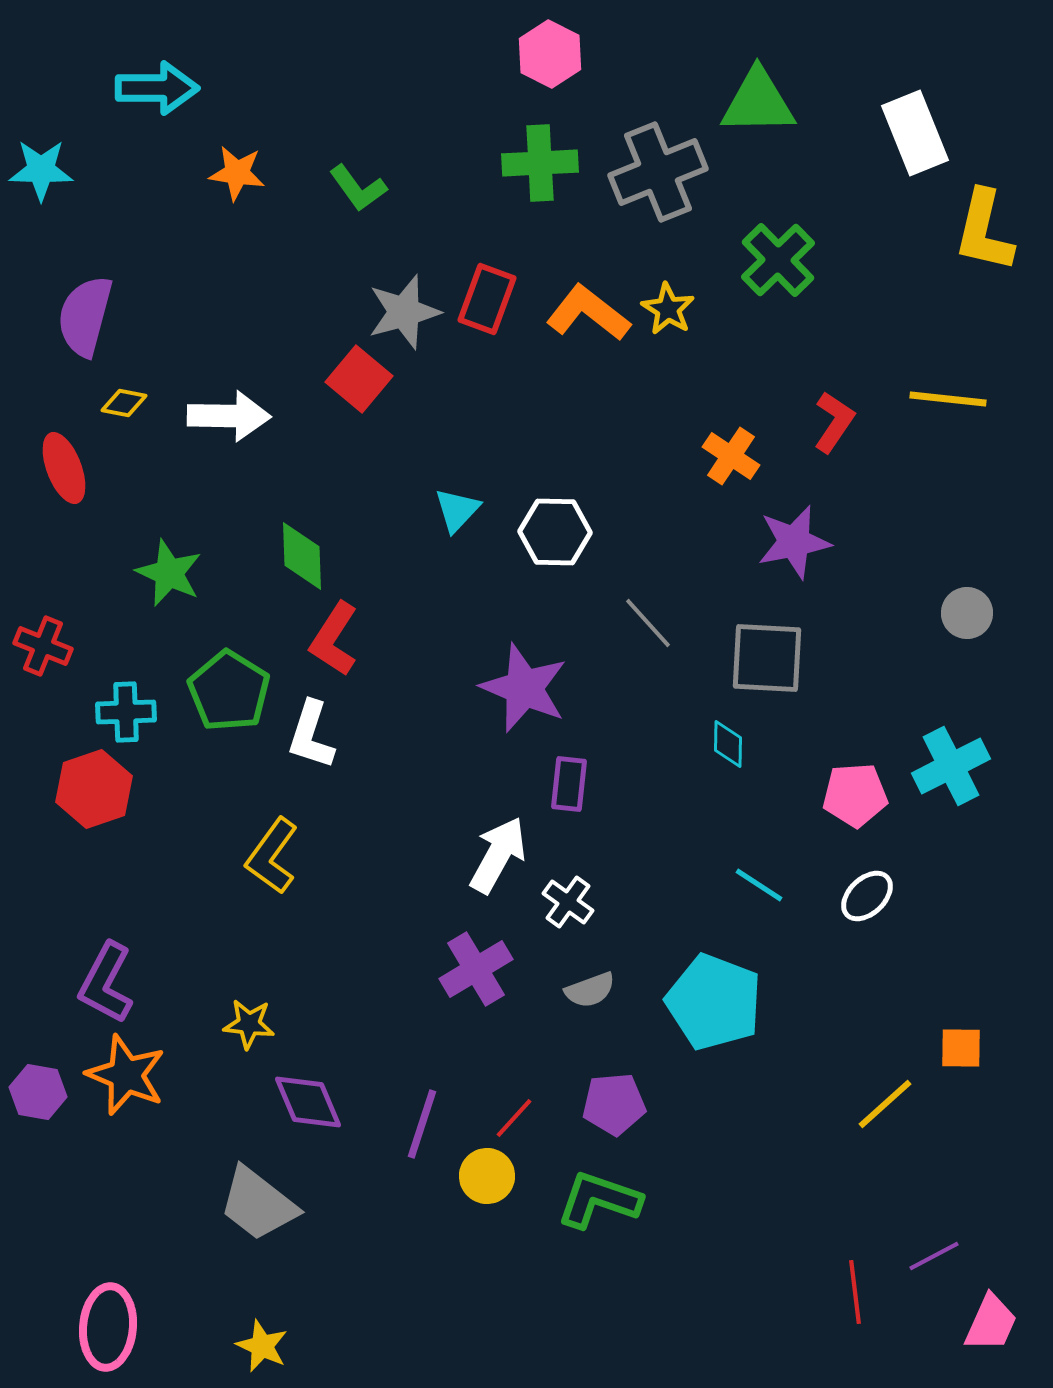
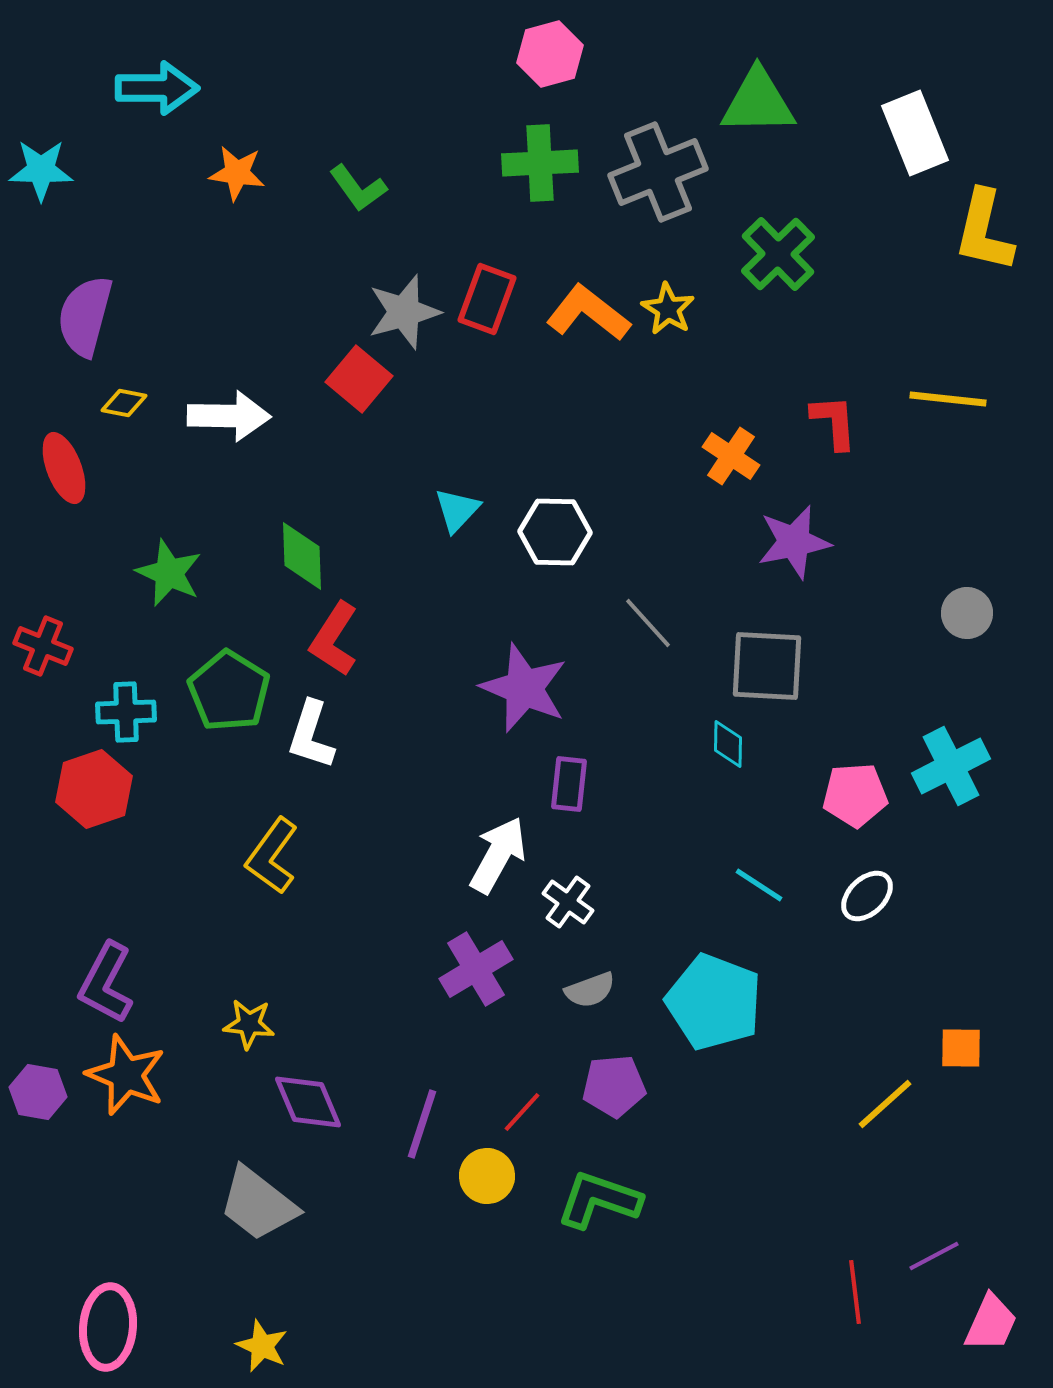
pink hexagon at (550, 54): rotated 18 degrees clockwise
green cross at (778, 260): moved 6 px up
red L-shape at (834, 422): rotated 38 degrees counterclockwise
gray square at (767, 658): moved 8 px down
purple pentagon at (614, 1104): moved 18 px up
red line at (514, 1118): moved 8 px right, 6 px up
